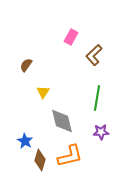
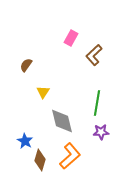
pink rectangle: moved 1 px down
green line: moved 5 px down
orange L-shape: rotated 28 degrees counterclockwise
